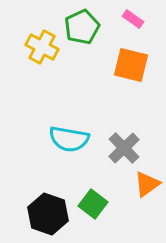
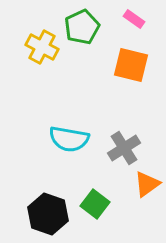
pink rectangle: moved 1 px right
gray cross: rotated 12 degrees clockwise
green square: moved 2 px right
